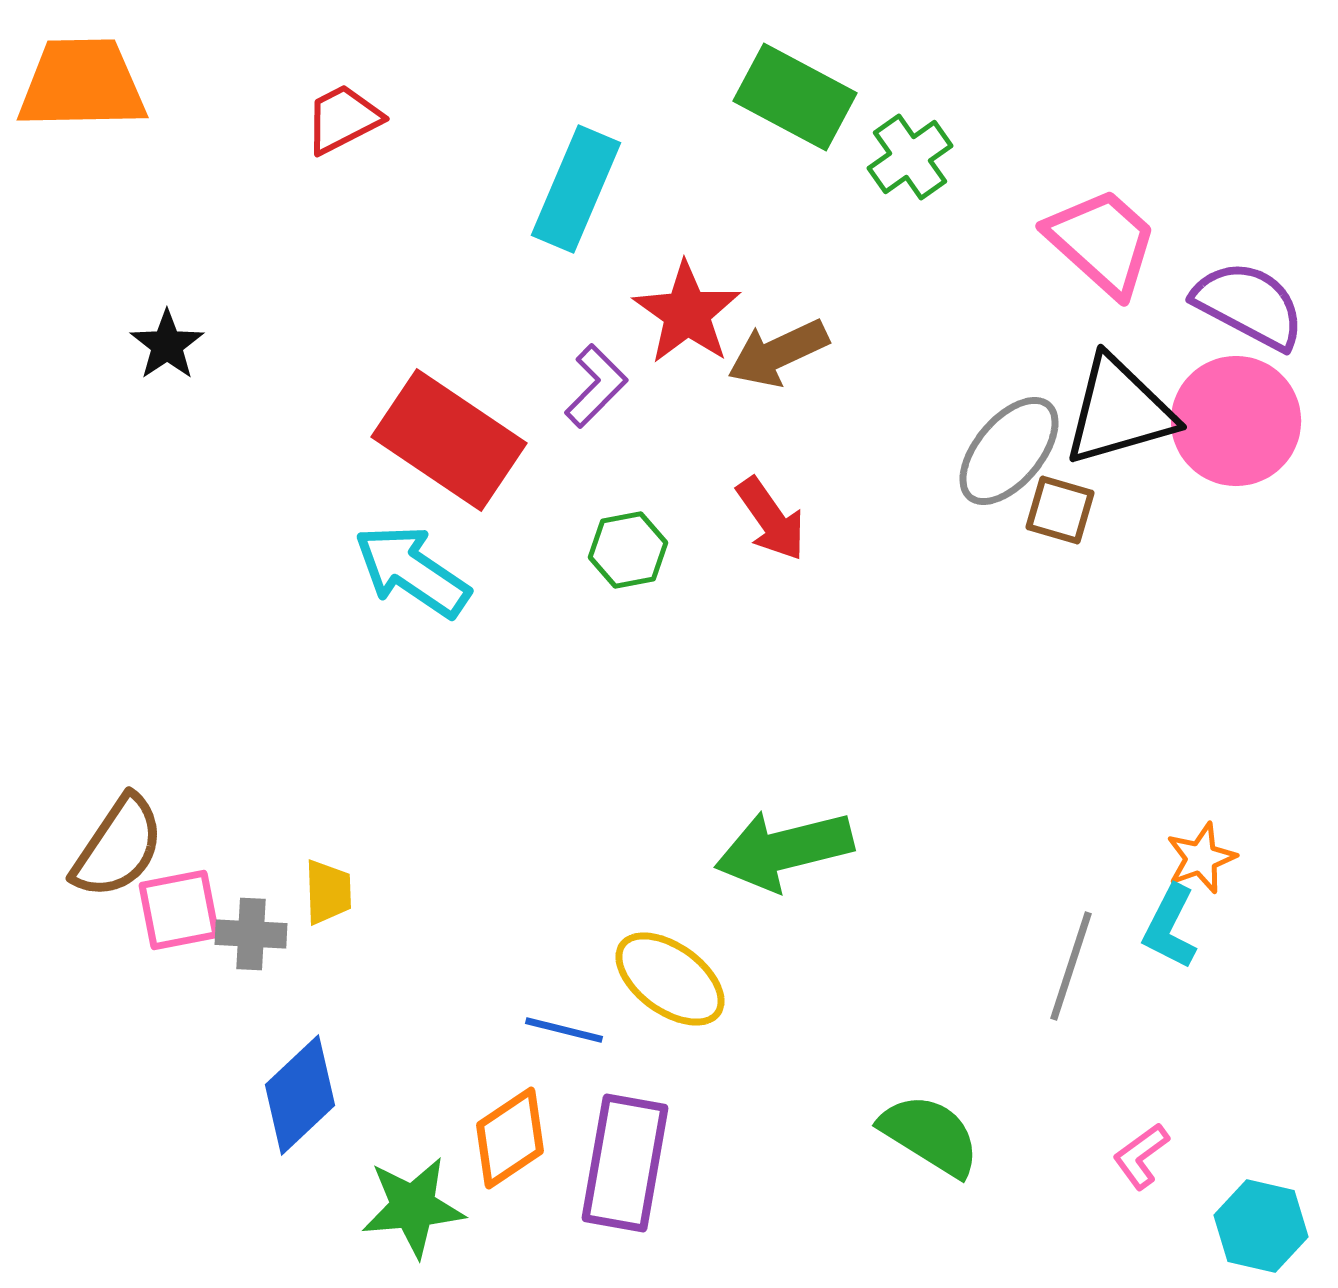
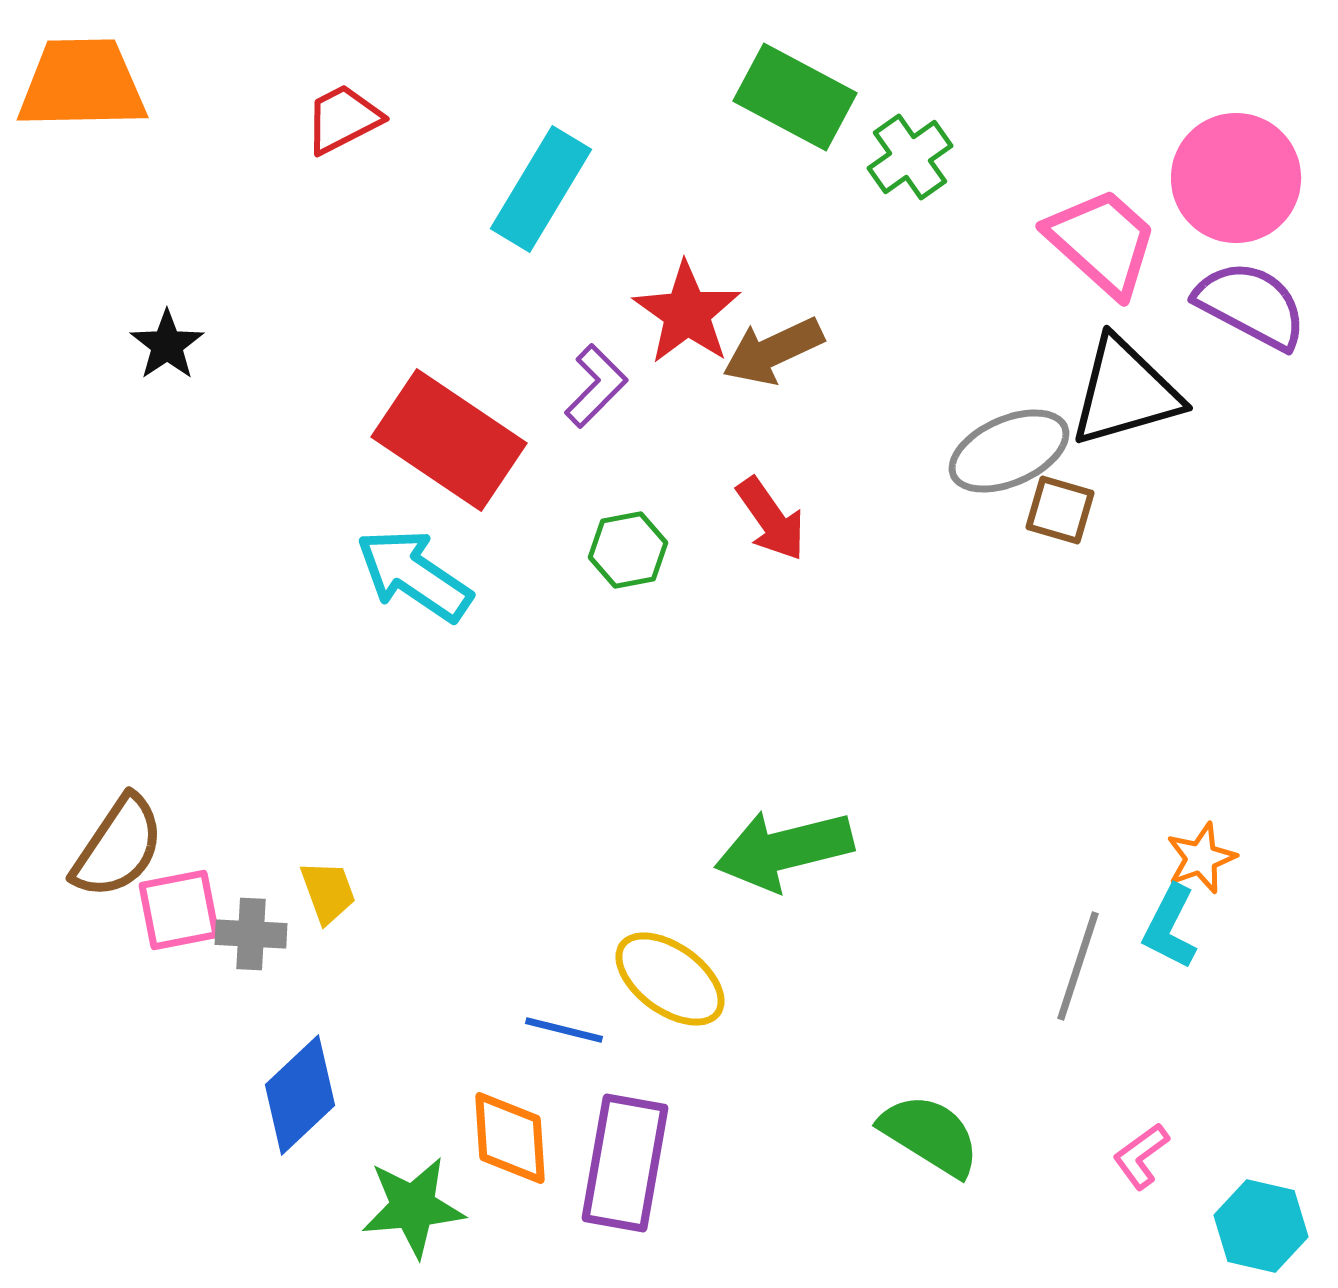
cyan rectangle: moved 35 px left; rotated 8 degrees clockwise
purple semicircle: moved 2 px right
brown arrow: moved 5 px left, 2 px up
black triangle: moved 6 px right, 19 px up
pink circle: moved 243 px up
gray ellipse: rotated 26 degrees clockwise
cyan arrow: moved 2 px right, 4 px down
yellow trapezoid: rotated 18 degrees counterclockwise
gray line: moved 7 px right
orange diamond: rotated 60 degrees counterclockwise
